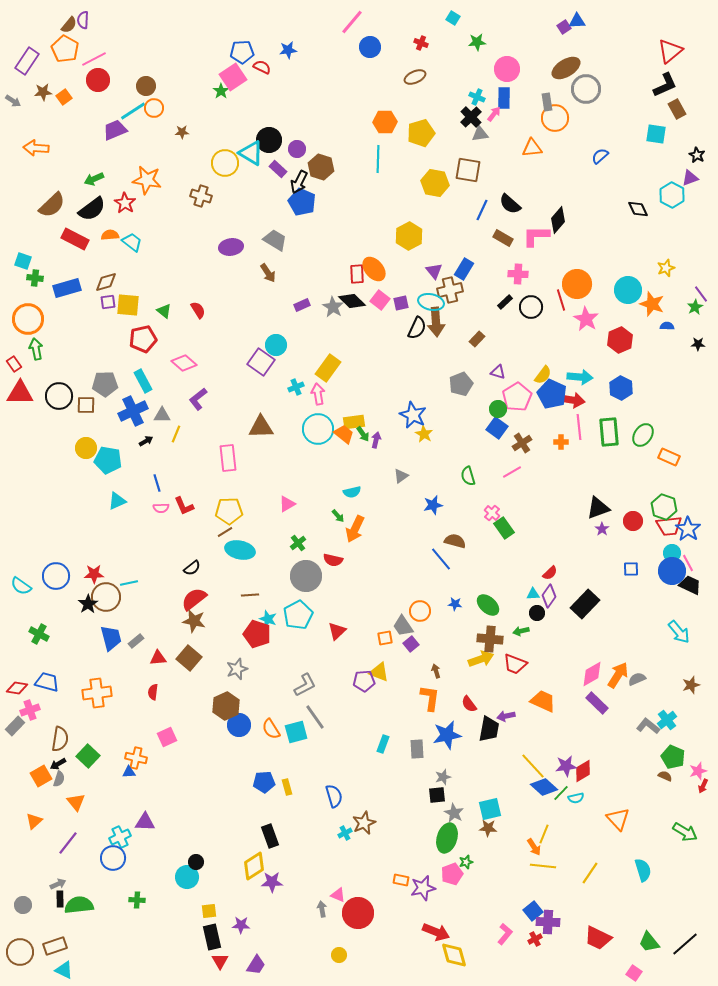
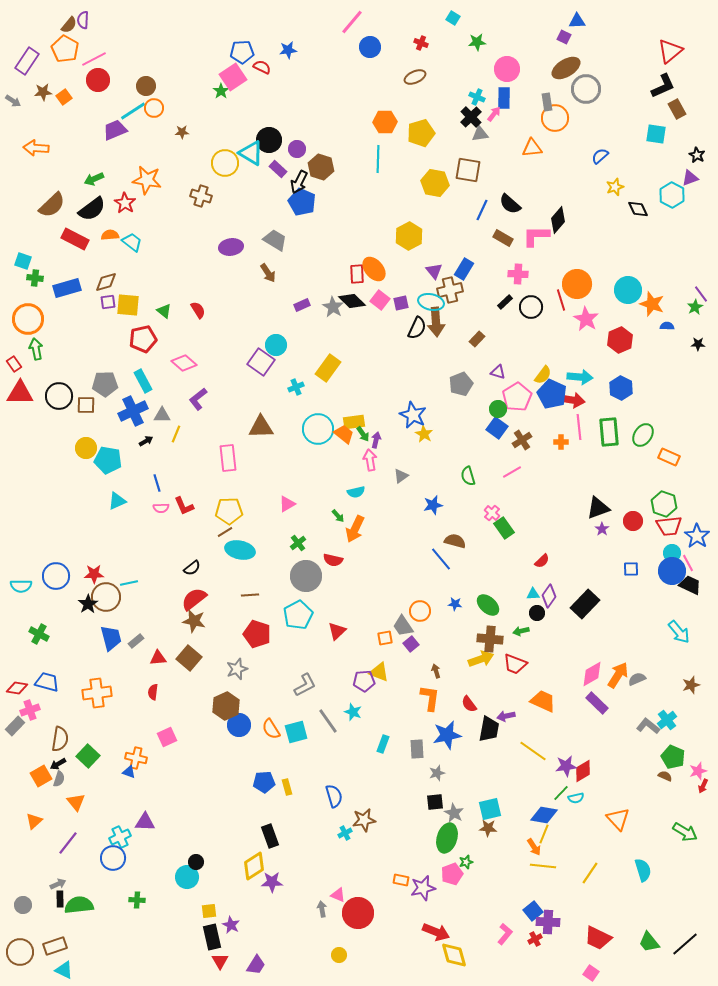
purple square at (564, 27): moved 10 px down; rotated 32 degrees counterclockwise
black L-shape at (665, 85): moved 2 px left, 1 px down
yellow star at (666, 268): moved 51 px left, 81 px up
pink arrow at (318, 394): moved 52 px right, 66 px down
brown cross at (522, 443): moved 3 px up
cyan semicircle at (352, 492): moved 4 px right
green hexagon at (664, 507): moved 3 px up
blue star at (688, 529): moved 9 px right, 7 px down
red semicircle at (550, 573): moved 8 px left, 12 px up
cyan semicircle at (21, 586): rotated 35 degrees counterclockwise
cyan star at (268, 619): moved 85 px right, 93 px down
gray line at (315, 717): moved 13 px right, 4 px down
yellow line at (533, 766): moved 15 px up; rotated 12 degrees counterclockwise
blue triangle at (129, 772): rotated 24 degrees clockwise
gray star at (443, 777): moved 6 px left, 4 px up
blue diamond at (544, 787): moved 28 px down; rotated 32 degrees counterclockwise
black square at (437, 795): moved 2 px left, 7 px down
brown star at (364, 823): moved 3 px up; rotated 15 degrees clockwise
purple star at (241, 925): moved 10 px left; rotated 24 degrees clockwise
pink square at (634, 973): moved 43 px left
